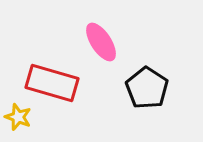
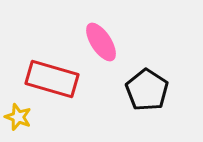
red rectangle: moved 4 px up
black pentagon: moved 2 px down
